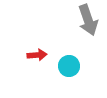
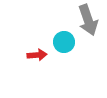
cyan circle: moved 5 px left, 24 px up
